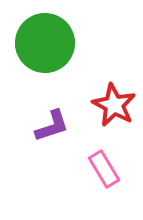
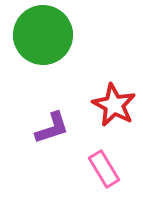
green circle: moved 2 px left, 8 px up
purple L-shape: moved 2 px down
